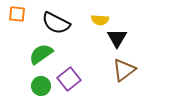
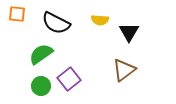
black triangle: moved 12 px right, 6 px up
